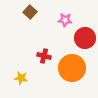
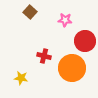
red circle: moved 3 px down
